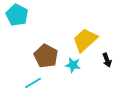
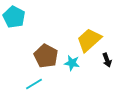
cyan pentagon: moved 3 px left, 2 px down
yellow trapezoid: moved 4 px right
cyan star: moved 1 px left, 2 px up
cyan line: moved 1 px right, 1 px down
